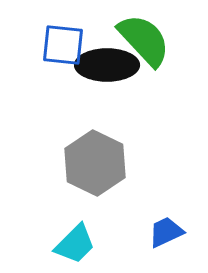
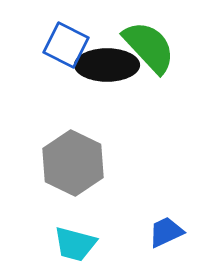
green semicircle: moved 5 px right, 7 px down
blue square: moved 3 px right; rotated 21 degrees clockwise
gray hexagon: moved 22 px left
cyan trapezoid: rotated 60 degrees clockwise
